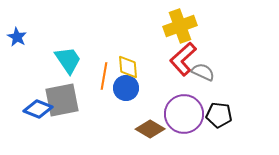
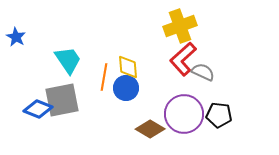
blue star: moved 1 px left
orange line: moved 1 px down
